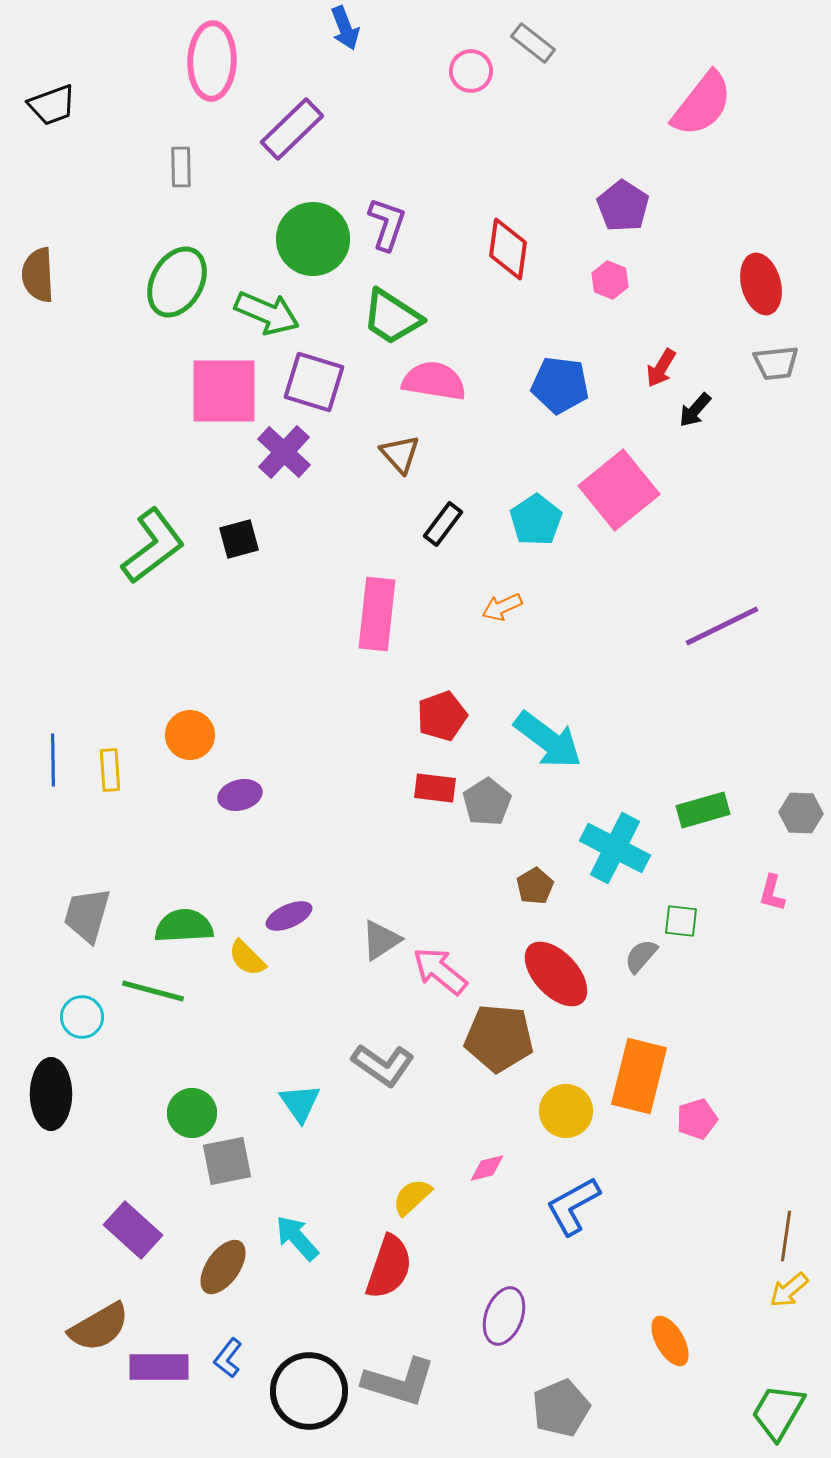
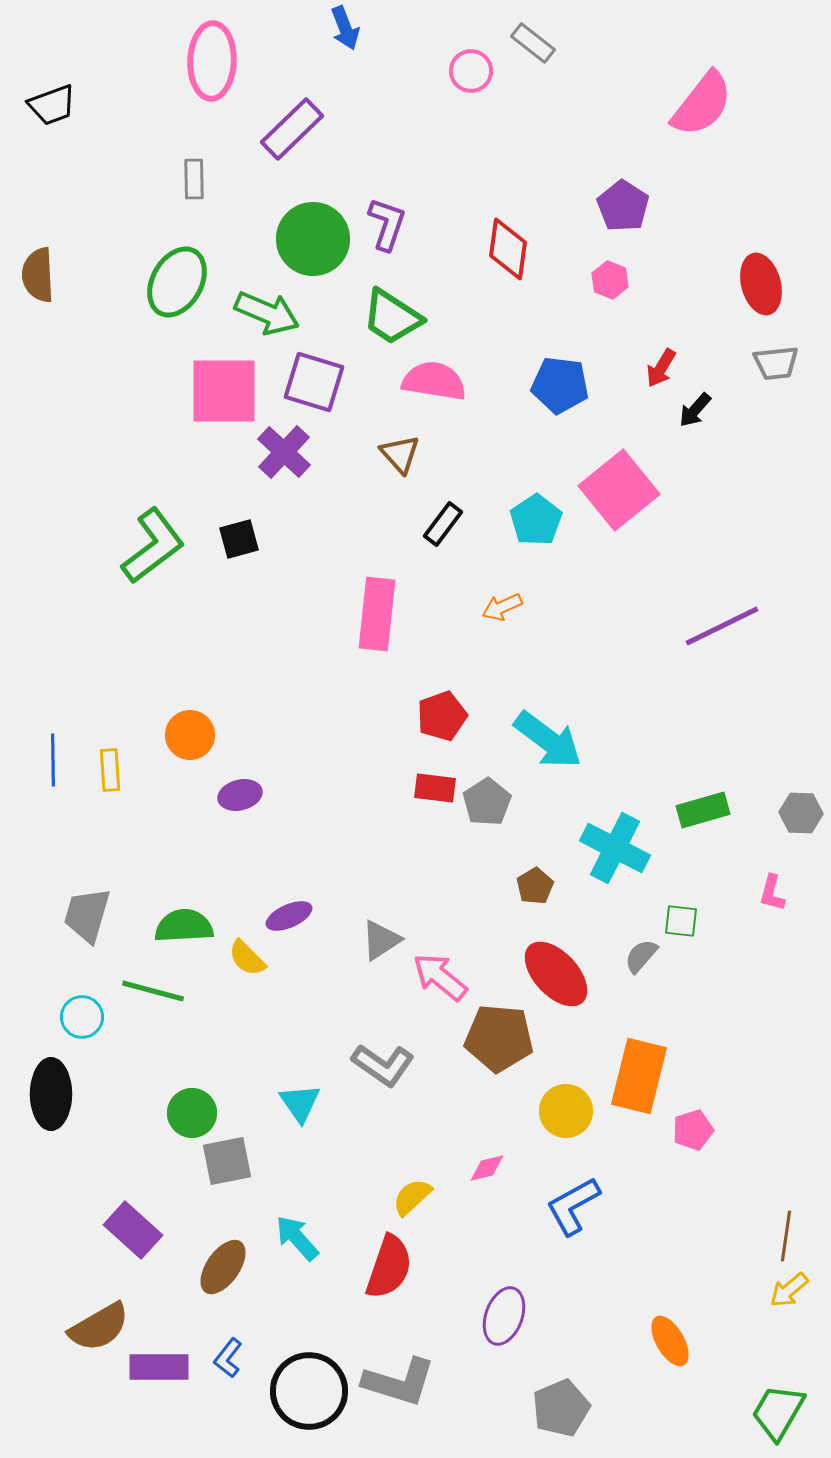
gray rectangle at (181, 167): moved 13 px right, 12 px down
pink arrow at (440, 971): moved 6 px down
pink pentagon at (697, 1119): moved 4 px left, 11 px down
